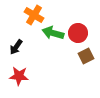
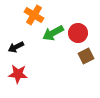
green arrow: rotated 45 degrees counterclockwise
black arrow: rotated 28 degrees clockwise
red star: moved 1 px left, 2 px up
